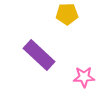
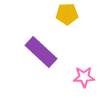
purple rectangle: moved 2 px right, 3 px up
